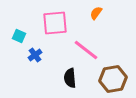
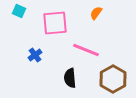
cyan square: moved 25 px up
pink line: rotated 16 degrees counterclockwise
brown hexagon: rotated 20 degrees counterclockwise
